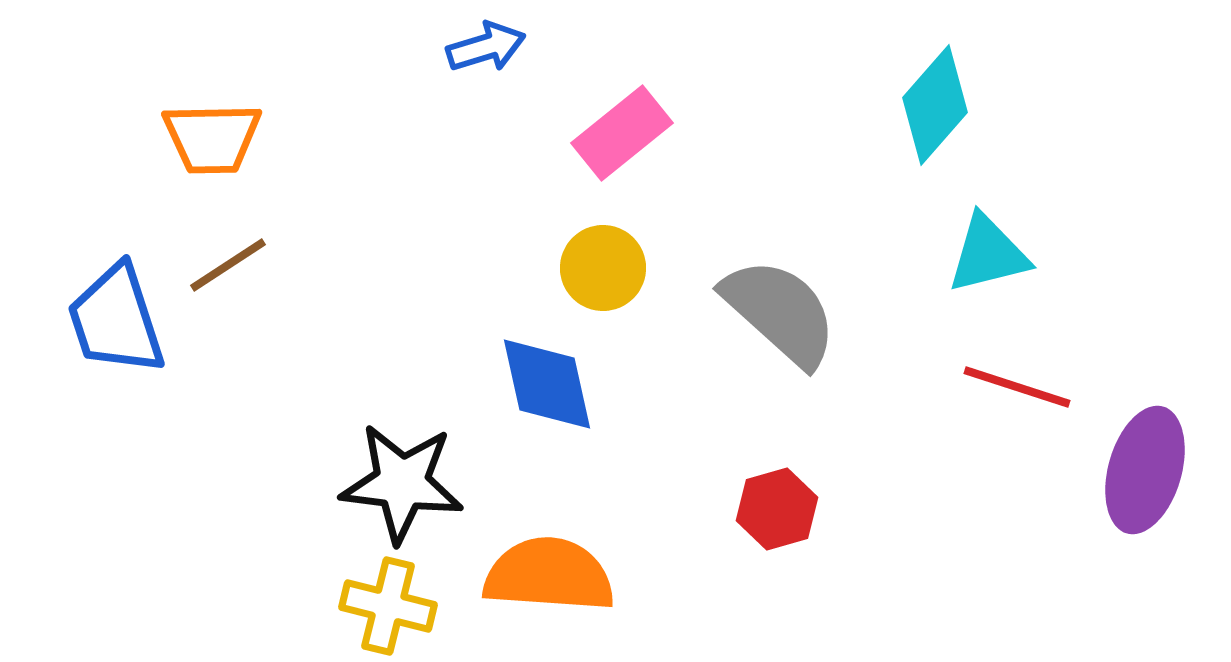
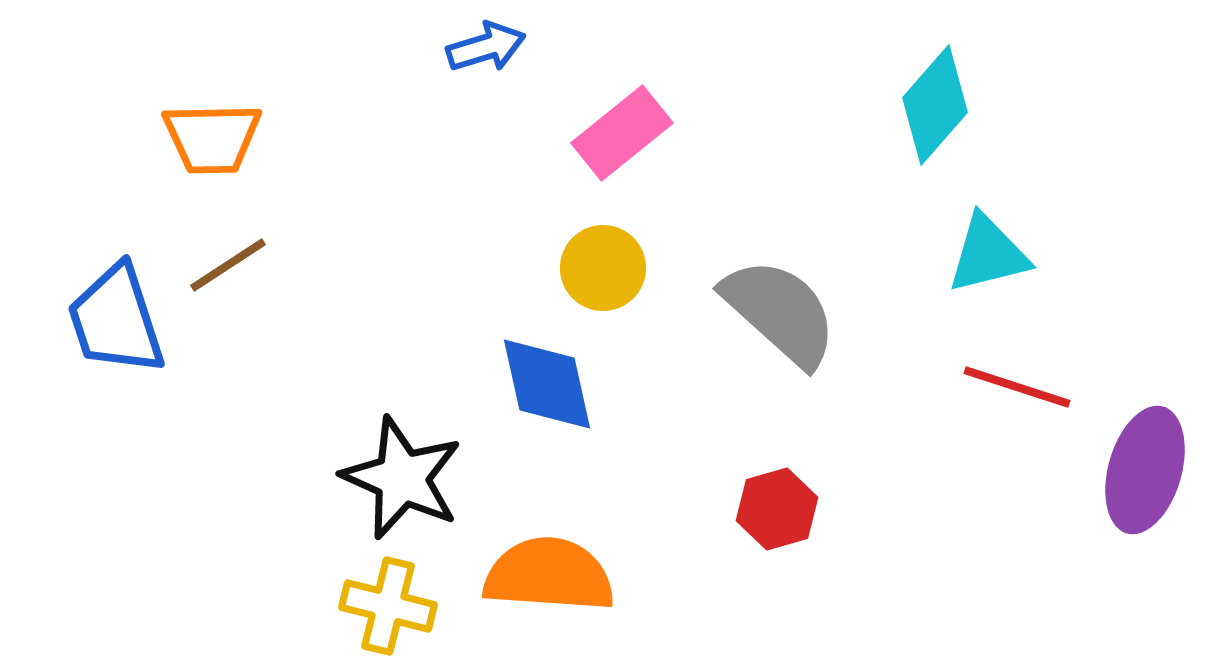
black star: moved 5 px up; rotated 17 degrees clockwise
